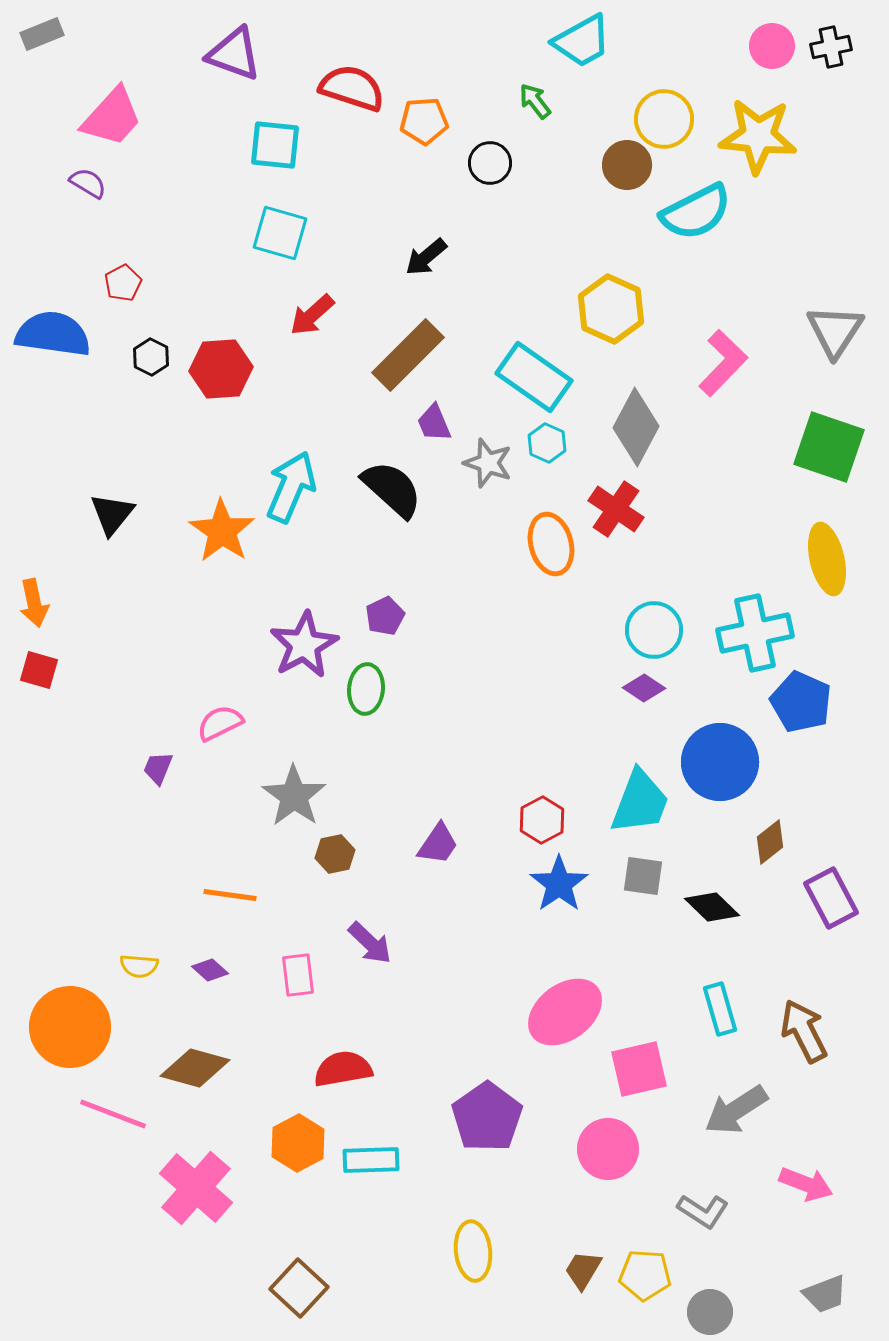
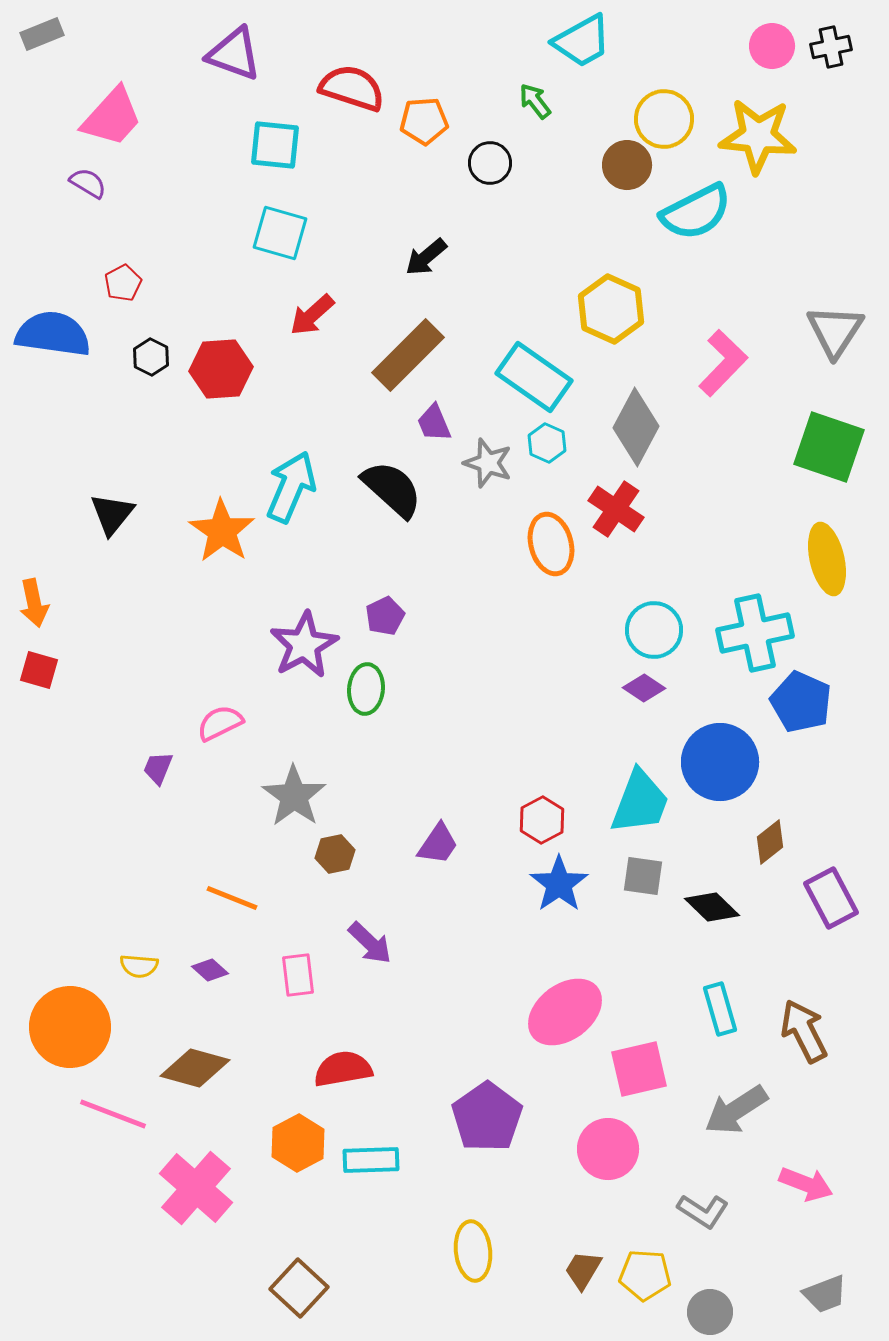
orange line at (230, 895): moved 2 px right, 3 px down; rotated 14 degrees clockwise
